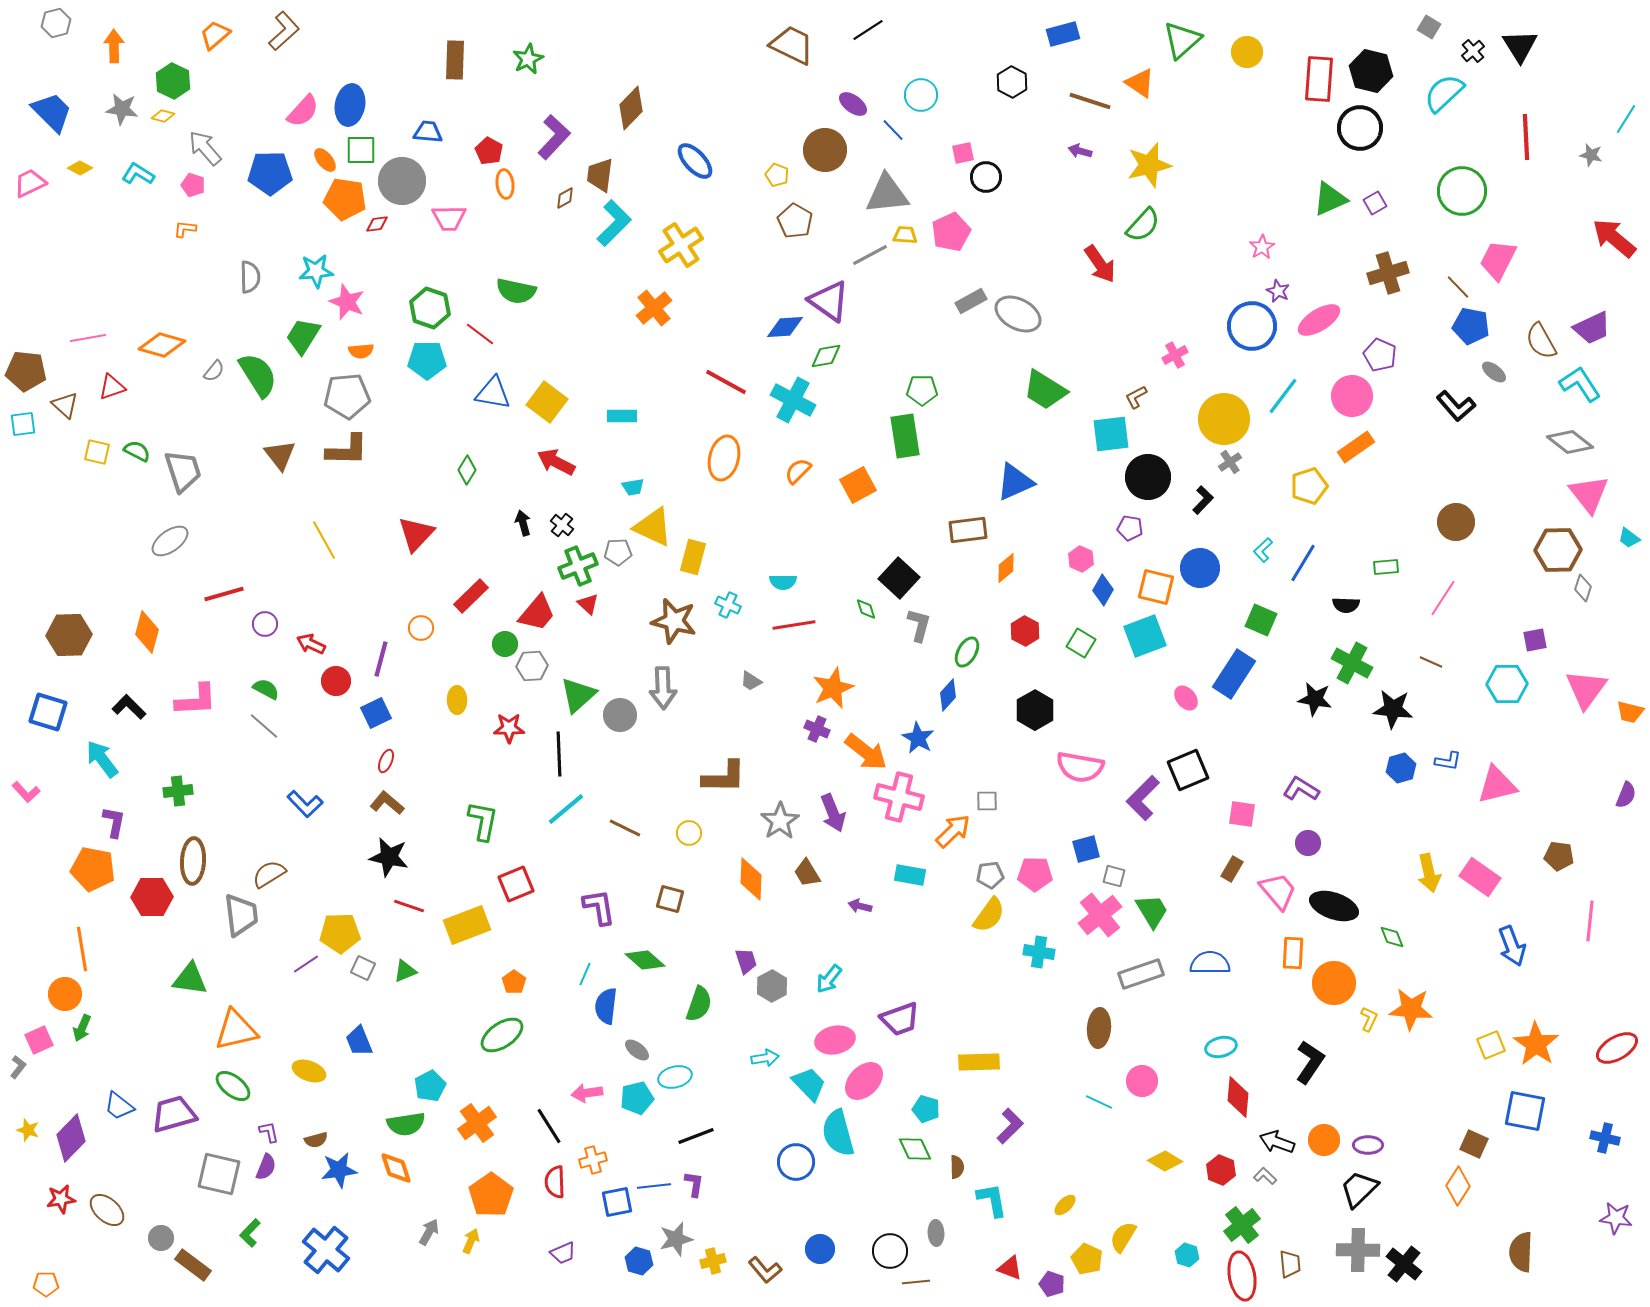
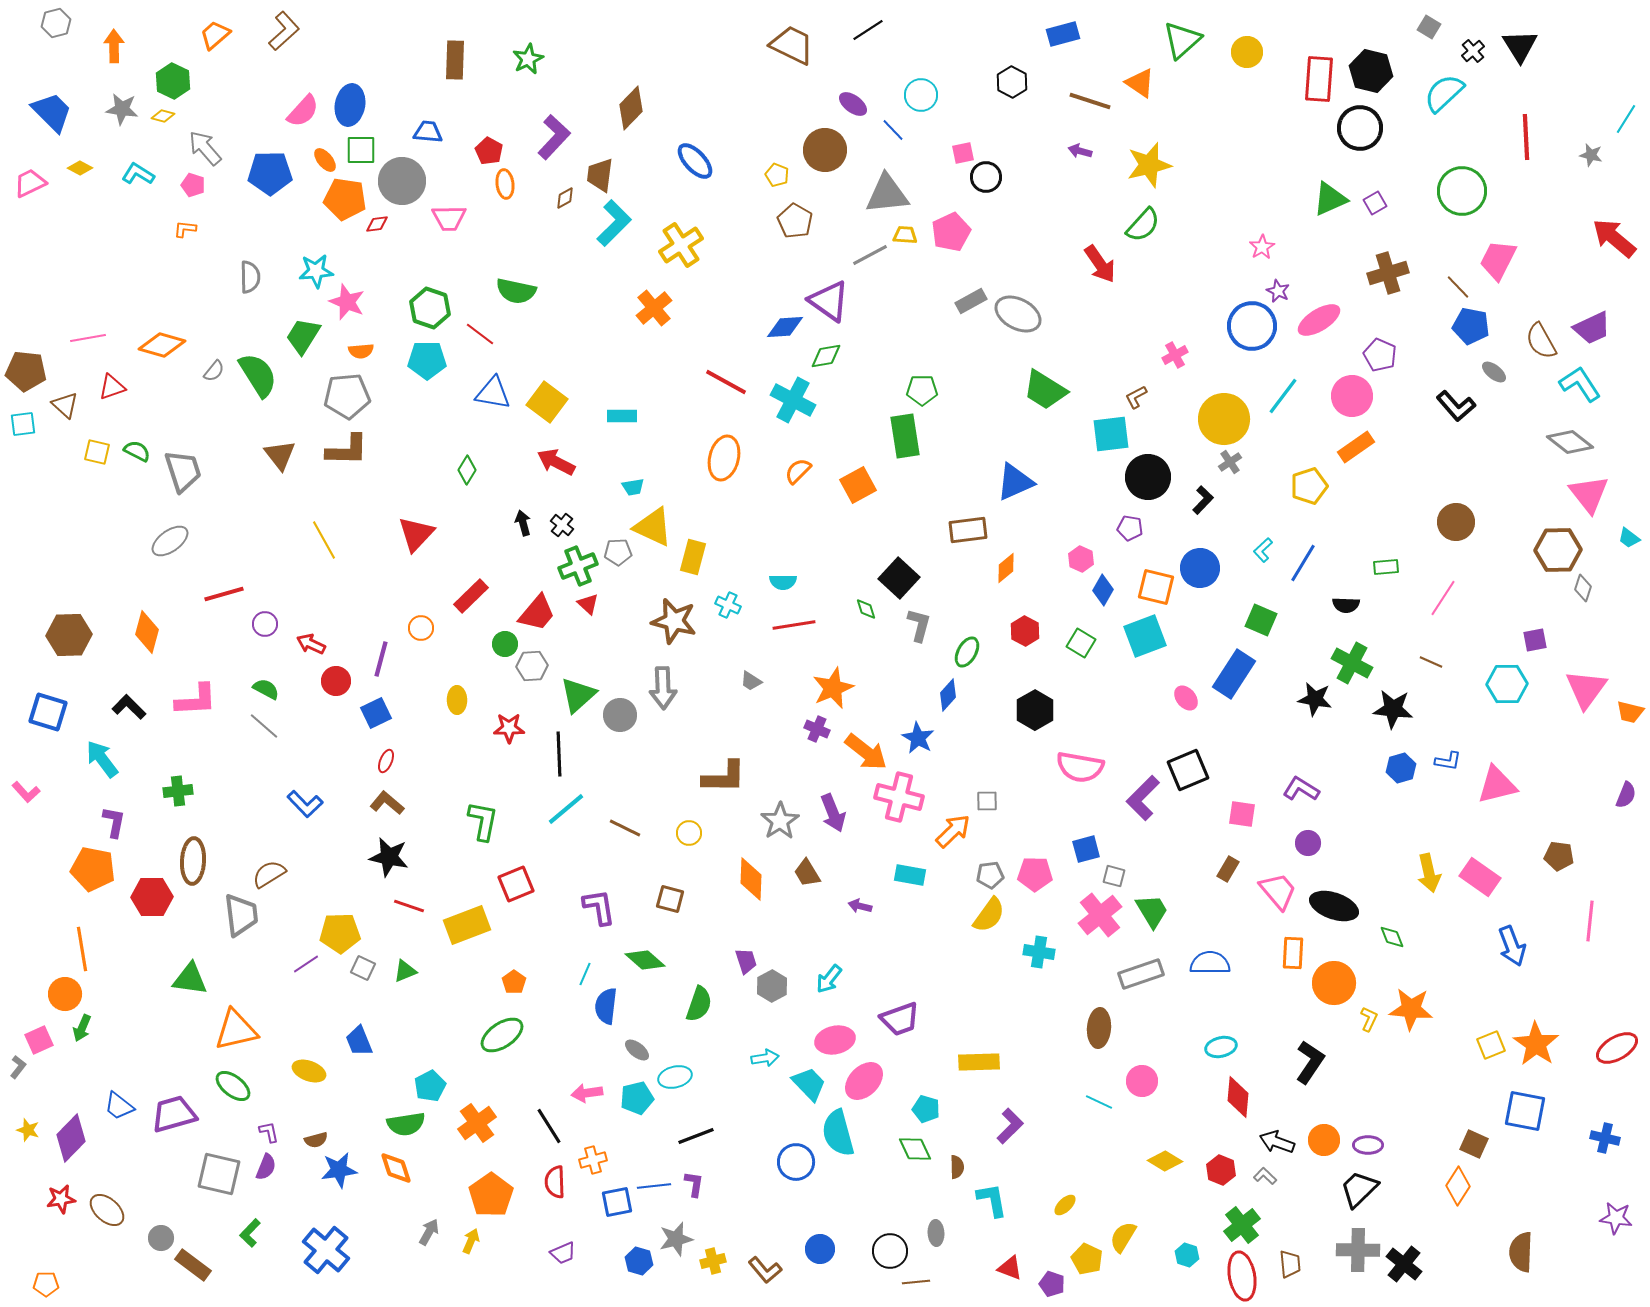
brown rectangle at (1232, 869): moved 4 px left
